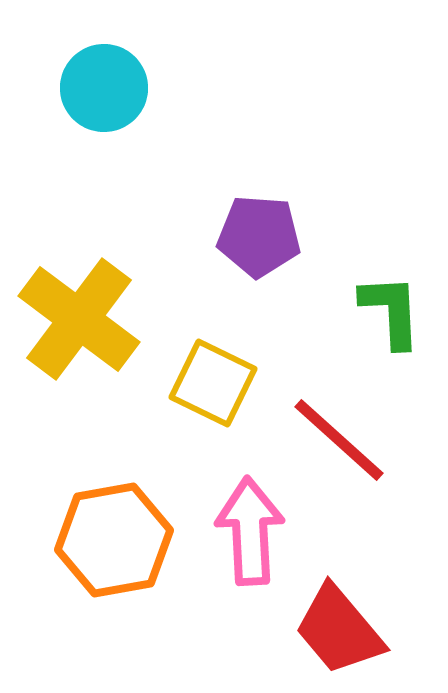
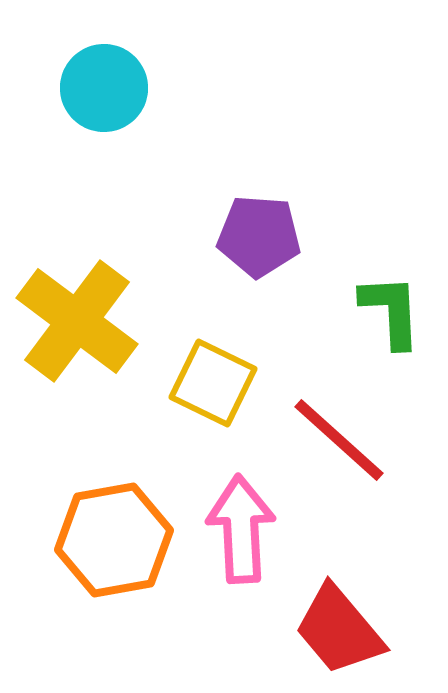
yellow cross: moved 2 px left, 2 px down
pink arrow: moved 9 px left, 2 px up
